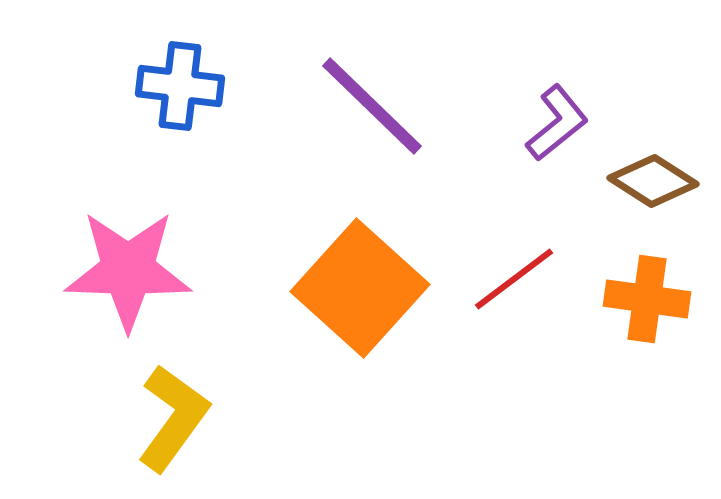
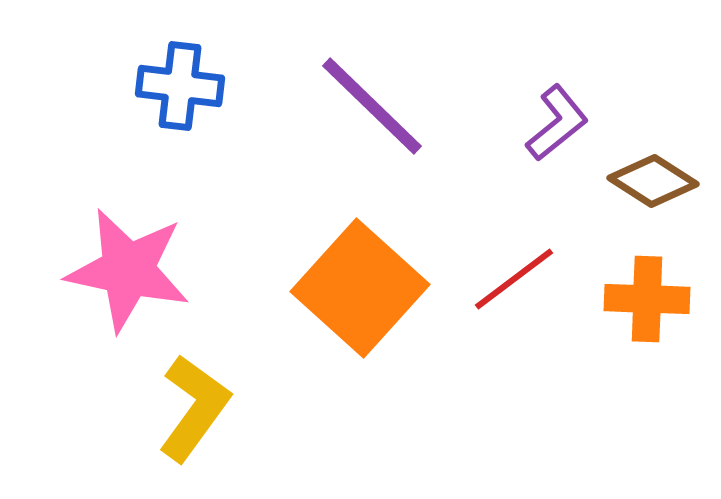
pink star: rotated 10 degrees clockwise
orange cross: rotated 6 degrees counterclockwise
yellow L-shape: moved 21 px right, 10 px up
